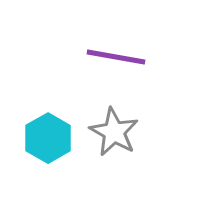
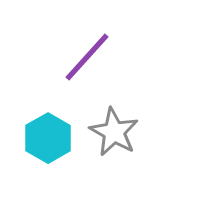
purple line: moved 29 px left; rotated 58 degrees counterclockwise
